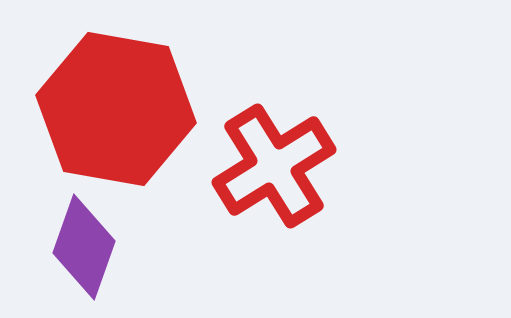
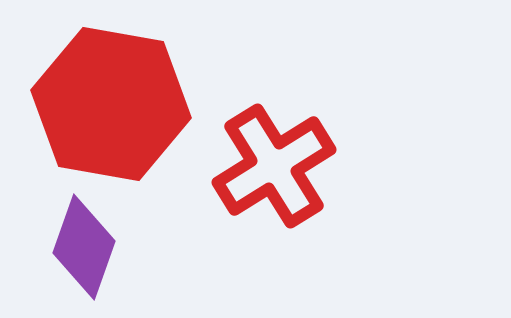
red hexagon: moved 5 px left, 5 px up
